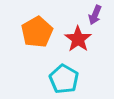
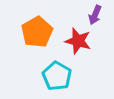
red star: moved 2 px down; rotated 20 degrees counterclockwise
cyan pentagon: moved 7 px left, 3 px up
